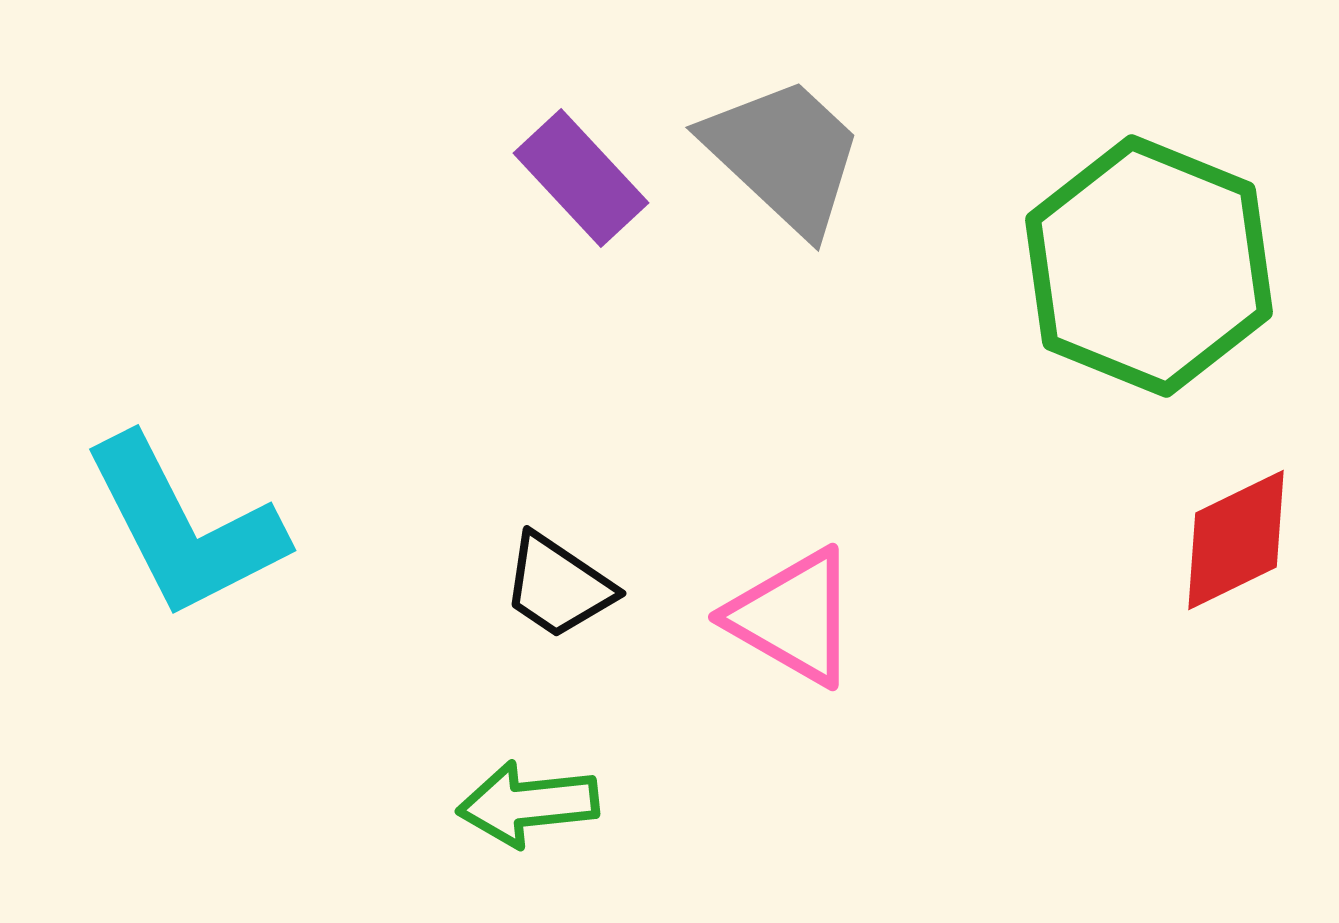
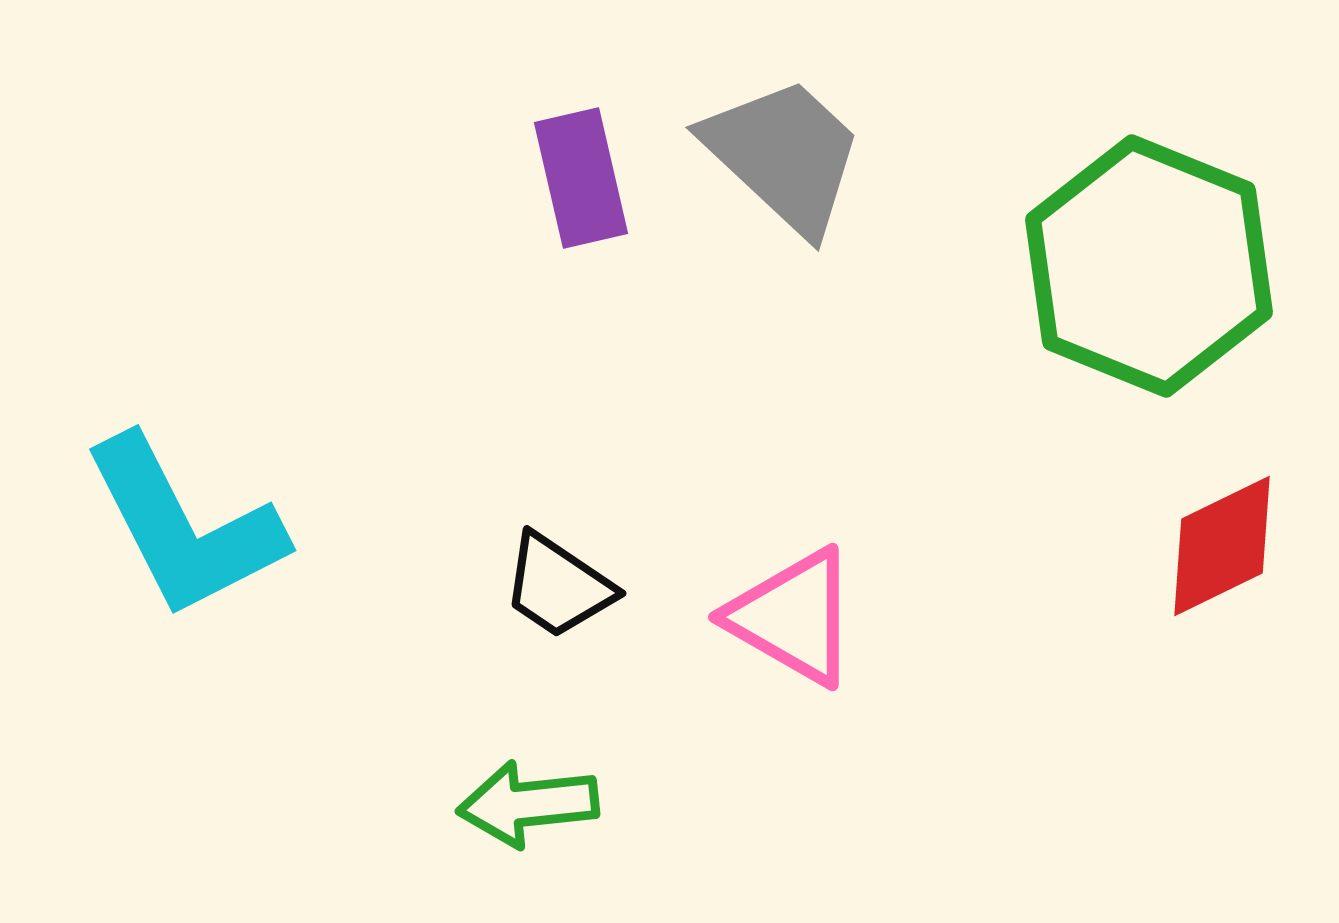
purple rectangle: rotated 30 degrees clockwise
red diamond: moved 14 px left, 6 px down
